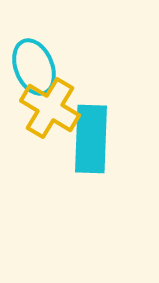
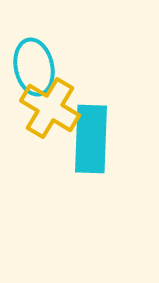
cyan ellipse: rotated 10 degrees clockwise
